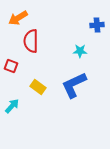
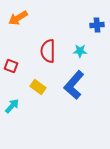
red semicircle: moved 17 px right, 10 px down
blue L-shape: rotated 24 degrees counterclockwise
